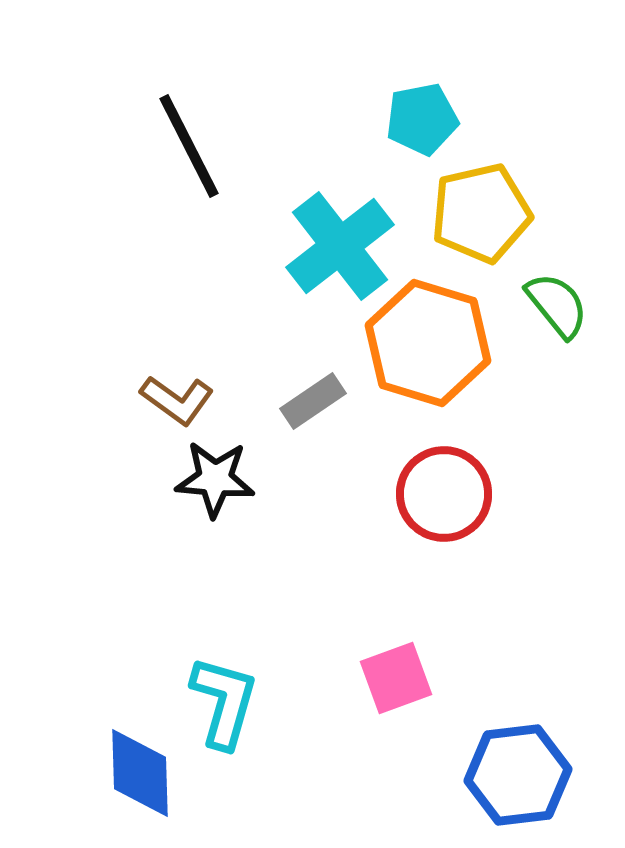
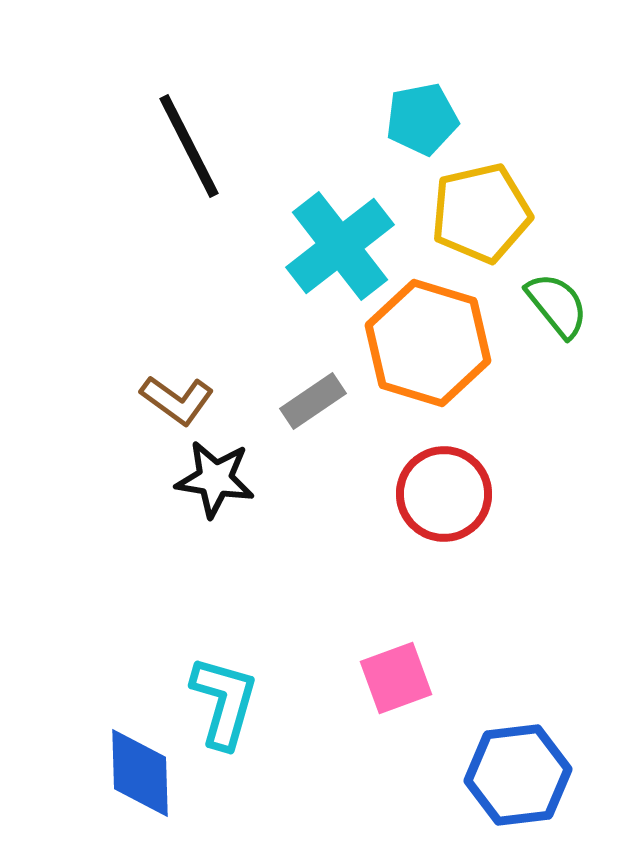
black star: rotated 4 degrees clockwise
